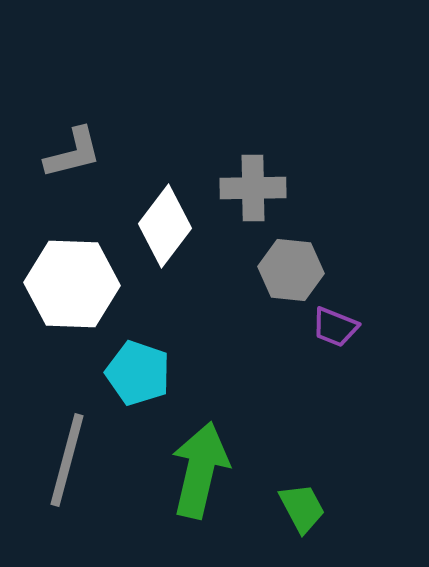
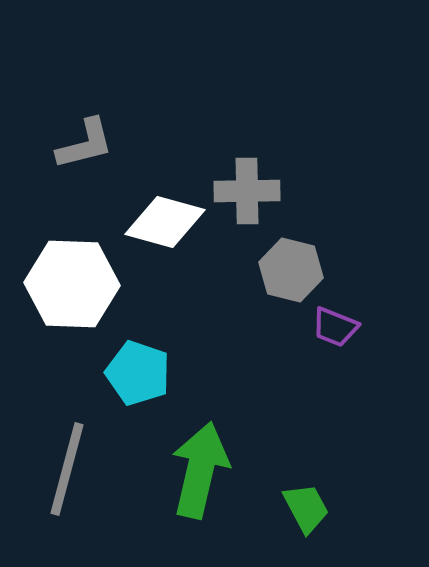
gray L-shape: moved 12 px right, 9 px up
gray cross: moved 6 px left, 3 px down
white diamond: moved 4 px up; rotated 68 degrees clockwise
gray hexagon: rotated 8 degrees clockwise
gray line: moved 9 px down
green trapezoid: moved 4 px right
